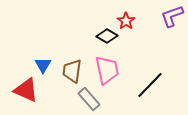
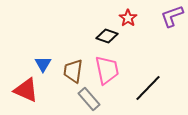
red star: moved 2 px right, 3 px up
black diamond: rotated 10 degrees counterclockwise
blue triangle: moved 1 px up
brown trapezoid: moved 1 px right
black line: moved 2 px left, 3 px down
